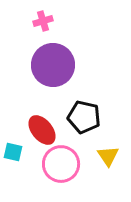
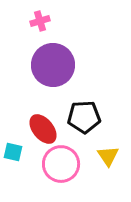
pink cross: moved 3 px left
black pentagon: rotated 16 degrees counterclockwise
red ellipse: moved 1 px right, 1 px up
